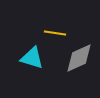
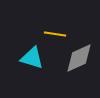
yellow line: moved 1 px down
